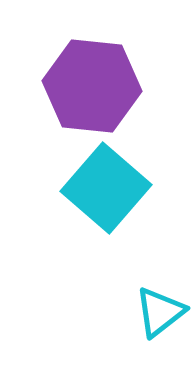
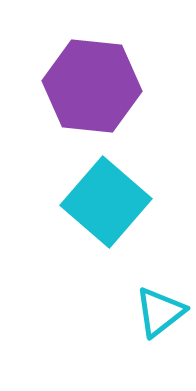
cyan square: moved 14 px down
